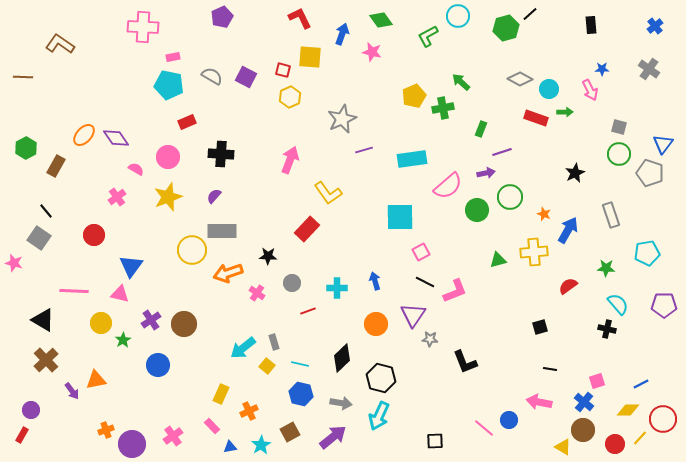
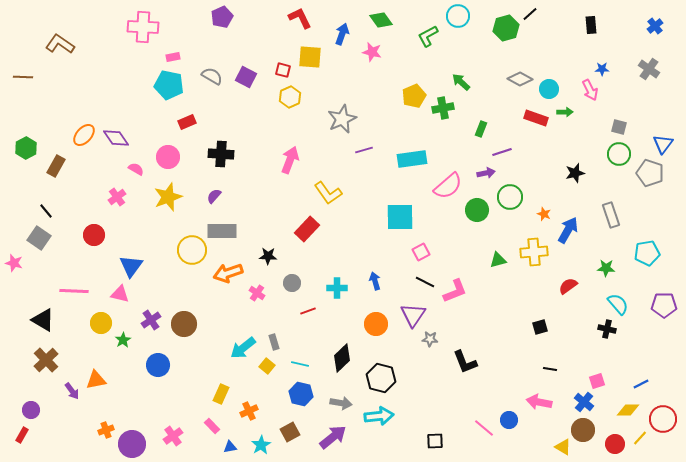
black star at (575, 173): rotated 12 degrees clockwise
cyan arrow at (379, 416): rotated 120 degrees counterclockwise
